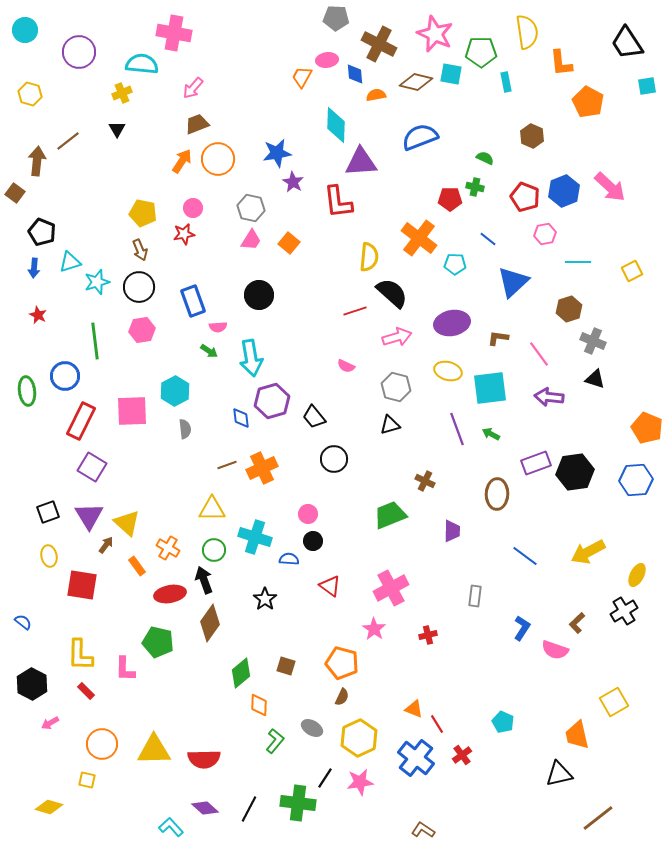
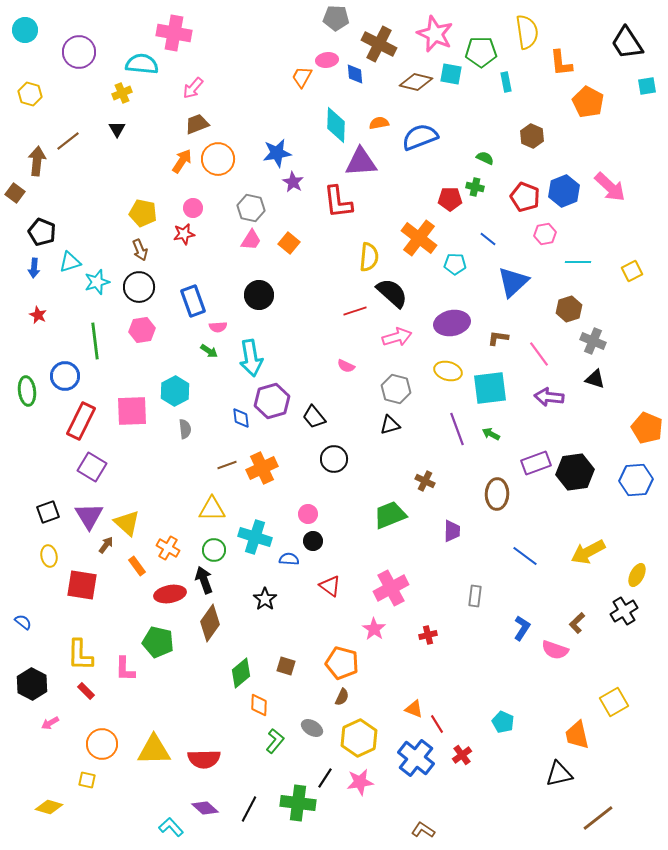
orange semicircle at (376, 95): moved 3 px right, 28 px down
gray hexagon at (396, 387): moved 2 px down
